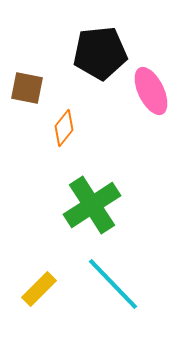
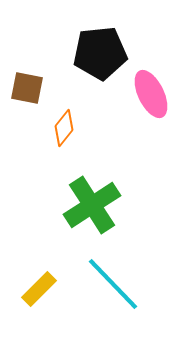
pink ellipse: moved 3 px down
